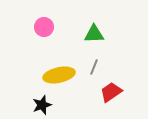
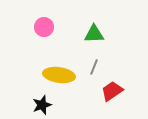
yellow ellipse: rotated 20 degrees clockwise
red trapezoid: moved 1 px right, 1 px up
